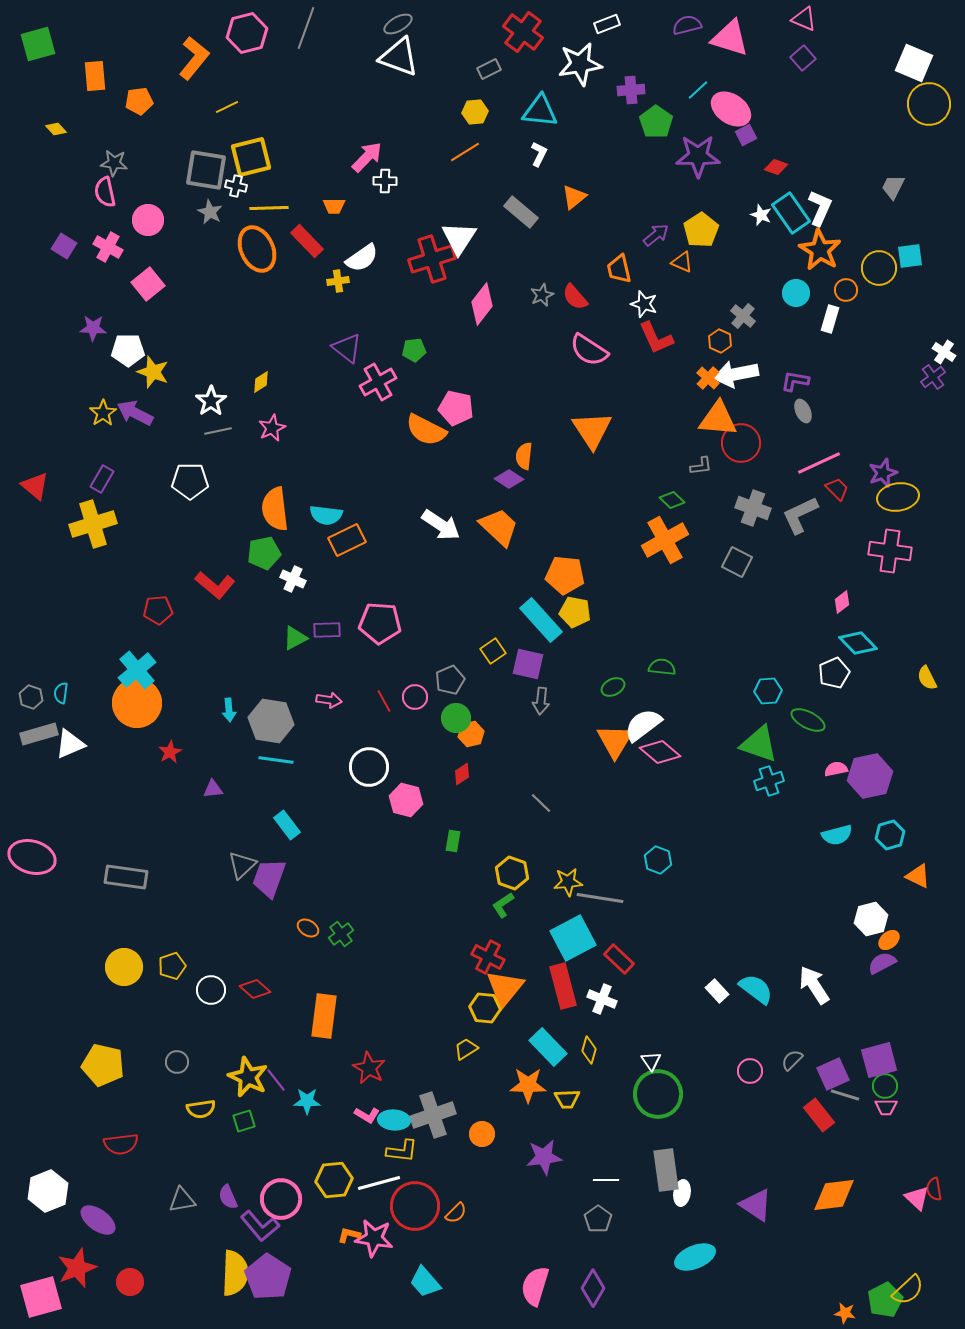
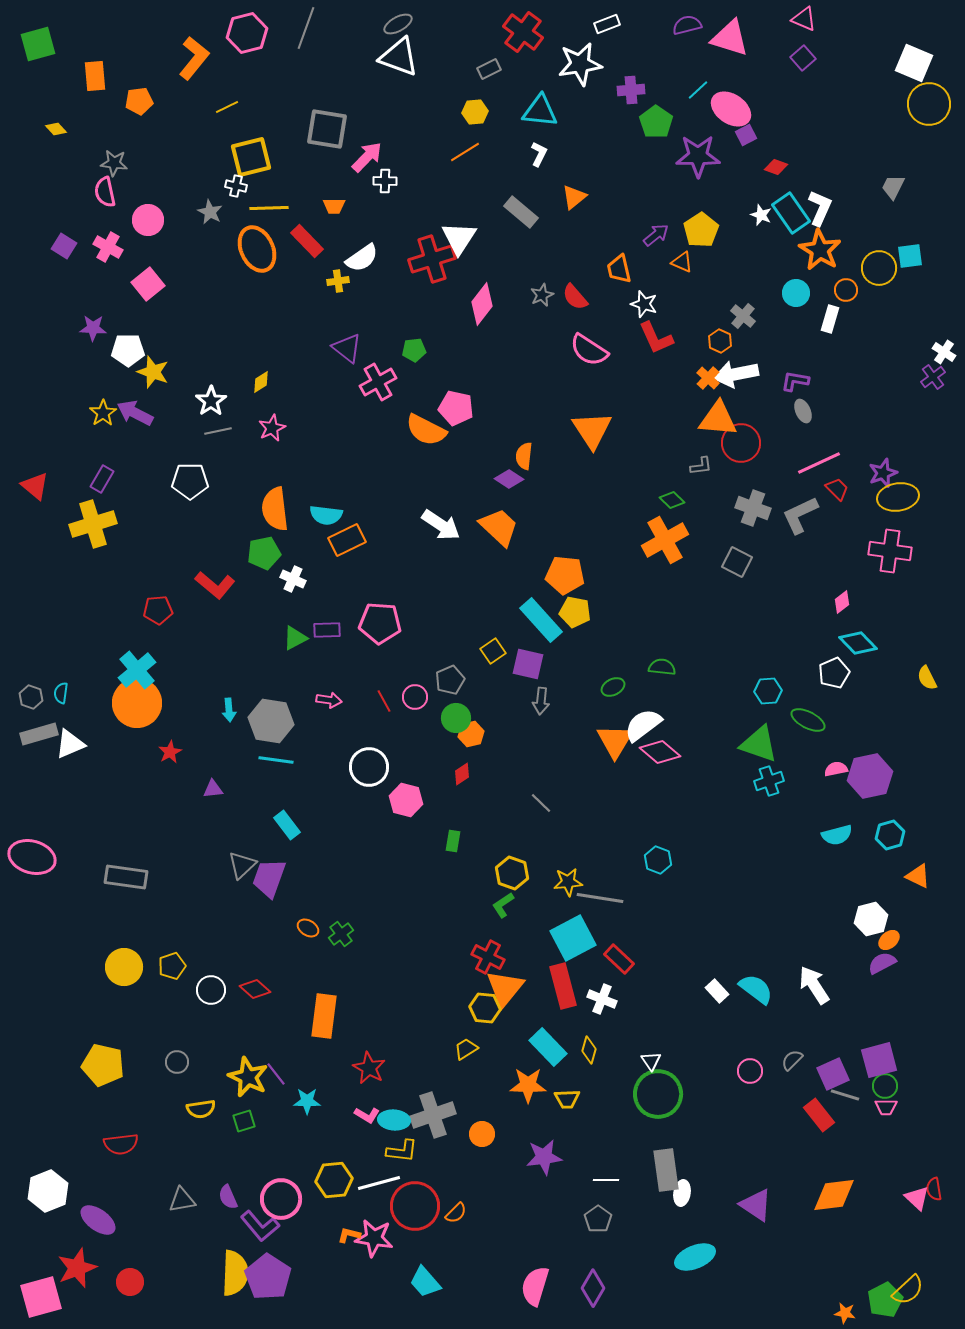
gray square at (206, 170): moved 121 px right, 41 px up
purple line at (276, 1080): moved 6 px up
